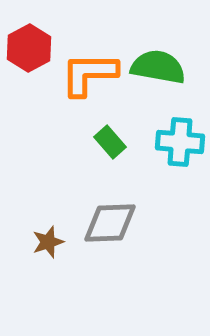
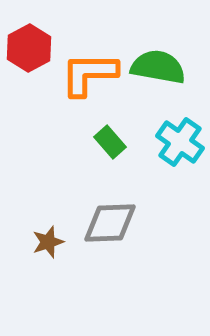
cyan cross: rotated 30 degrees clockwise
